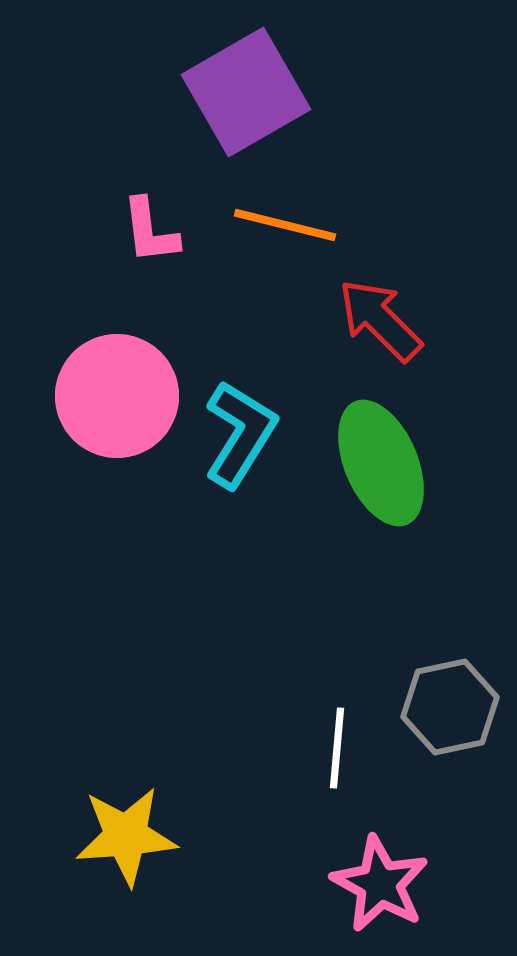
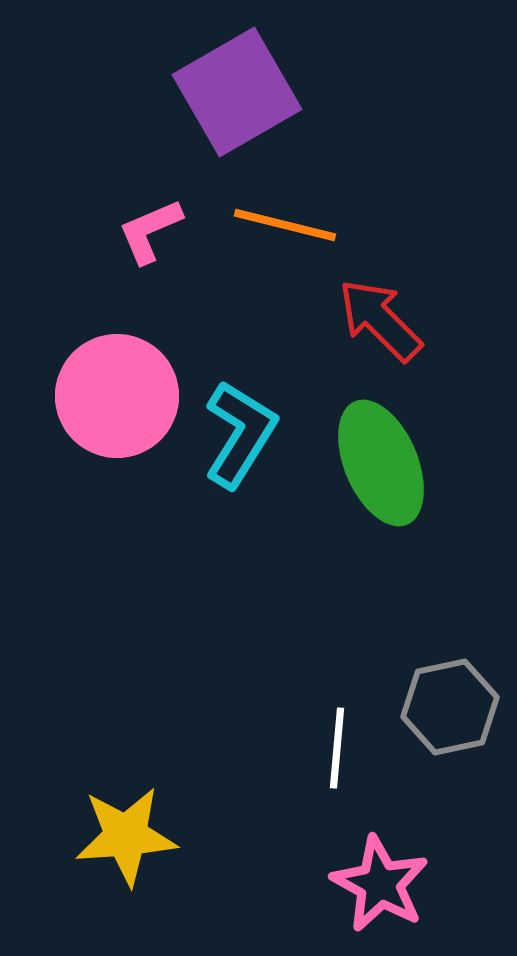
purple square: moved 9 px left
pink L-shape: rotated 74 degrees clockwise
